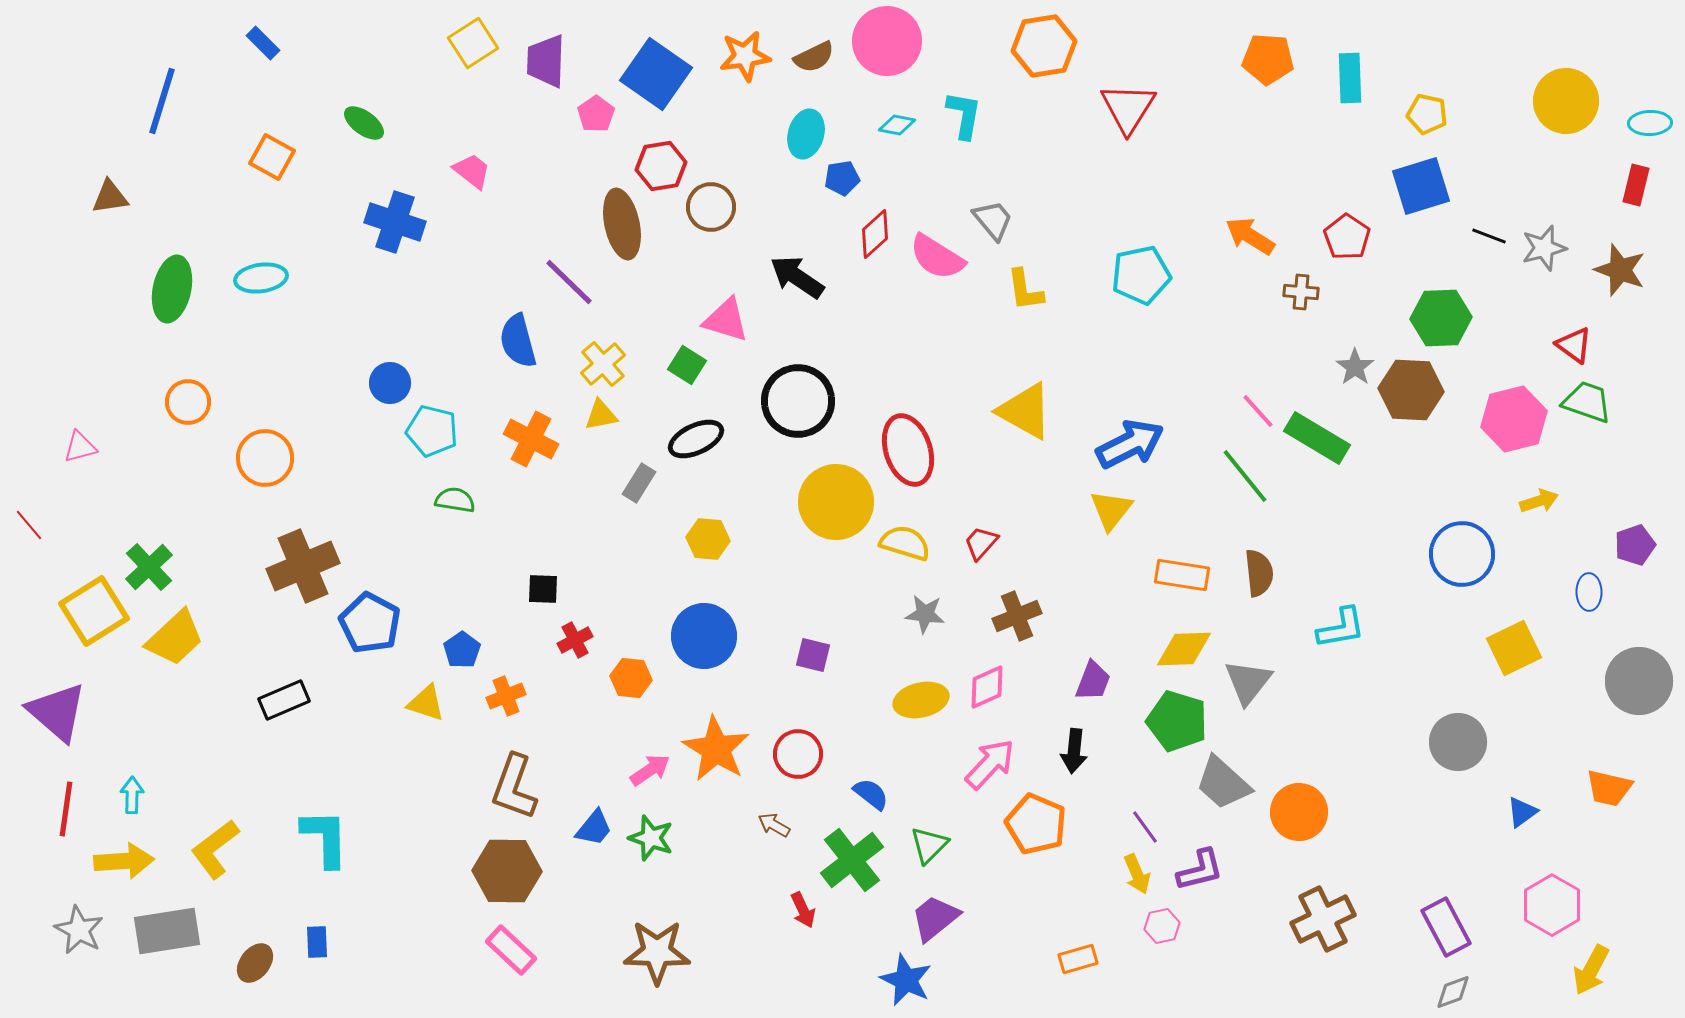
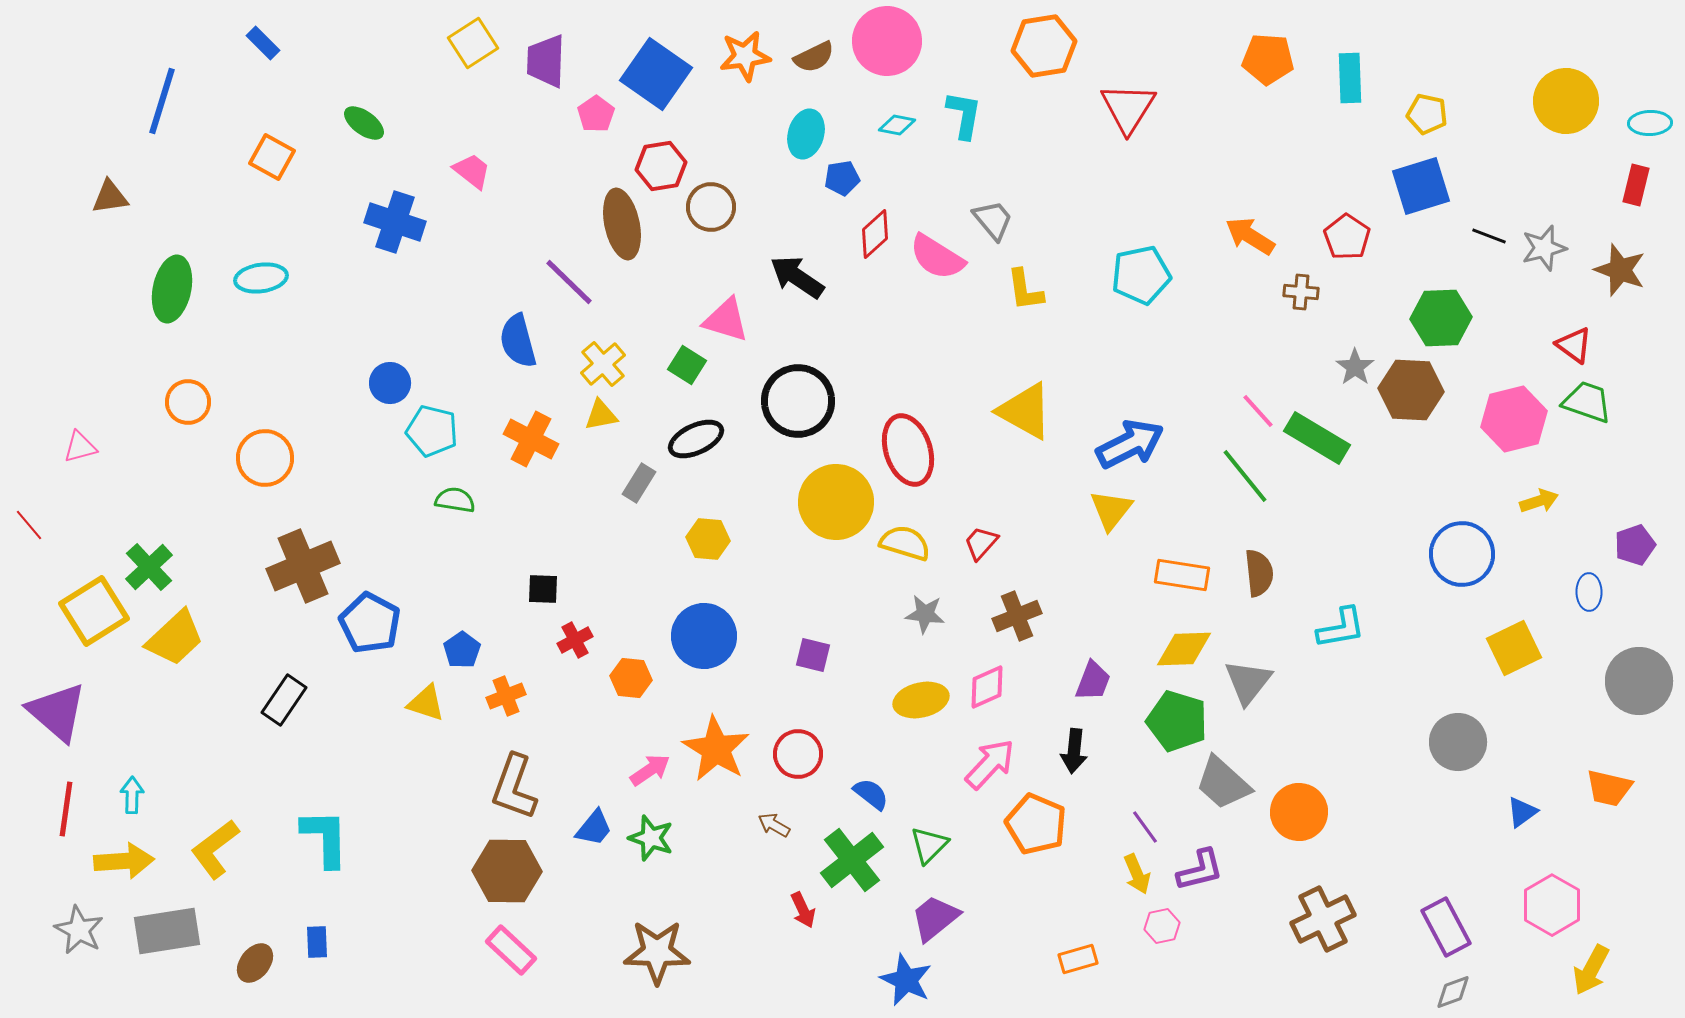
black rectangle at (284, 700): rotated 33 degrees counterclockwise
